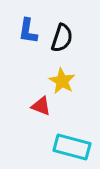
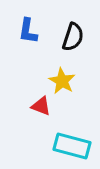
black semicircle: moved 11 px right, 1 px up
cyan rectangle: moved 1 px up
